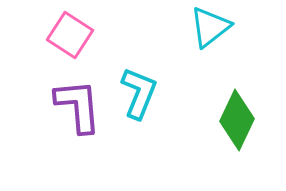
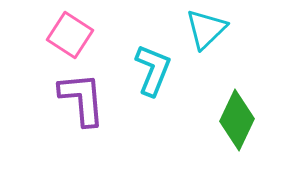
cyan triangle: moved 4 px left, 2 px down; rotated 6 degrees counterclockwise
cyan L-shape: moved 14 px right, 23 px up
purple L-shape: moved 4 px right, 7 px up
